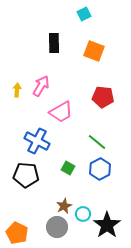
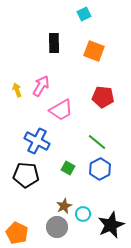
yellow arrow: rotated 24 degrees counterclockwise
pink trapezoid: moved 2 px up
black star: moved 4 px right; rotated 12 degrees clockwise
